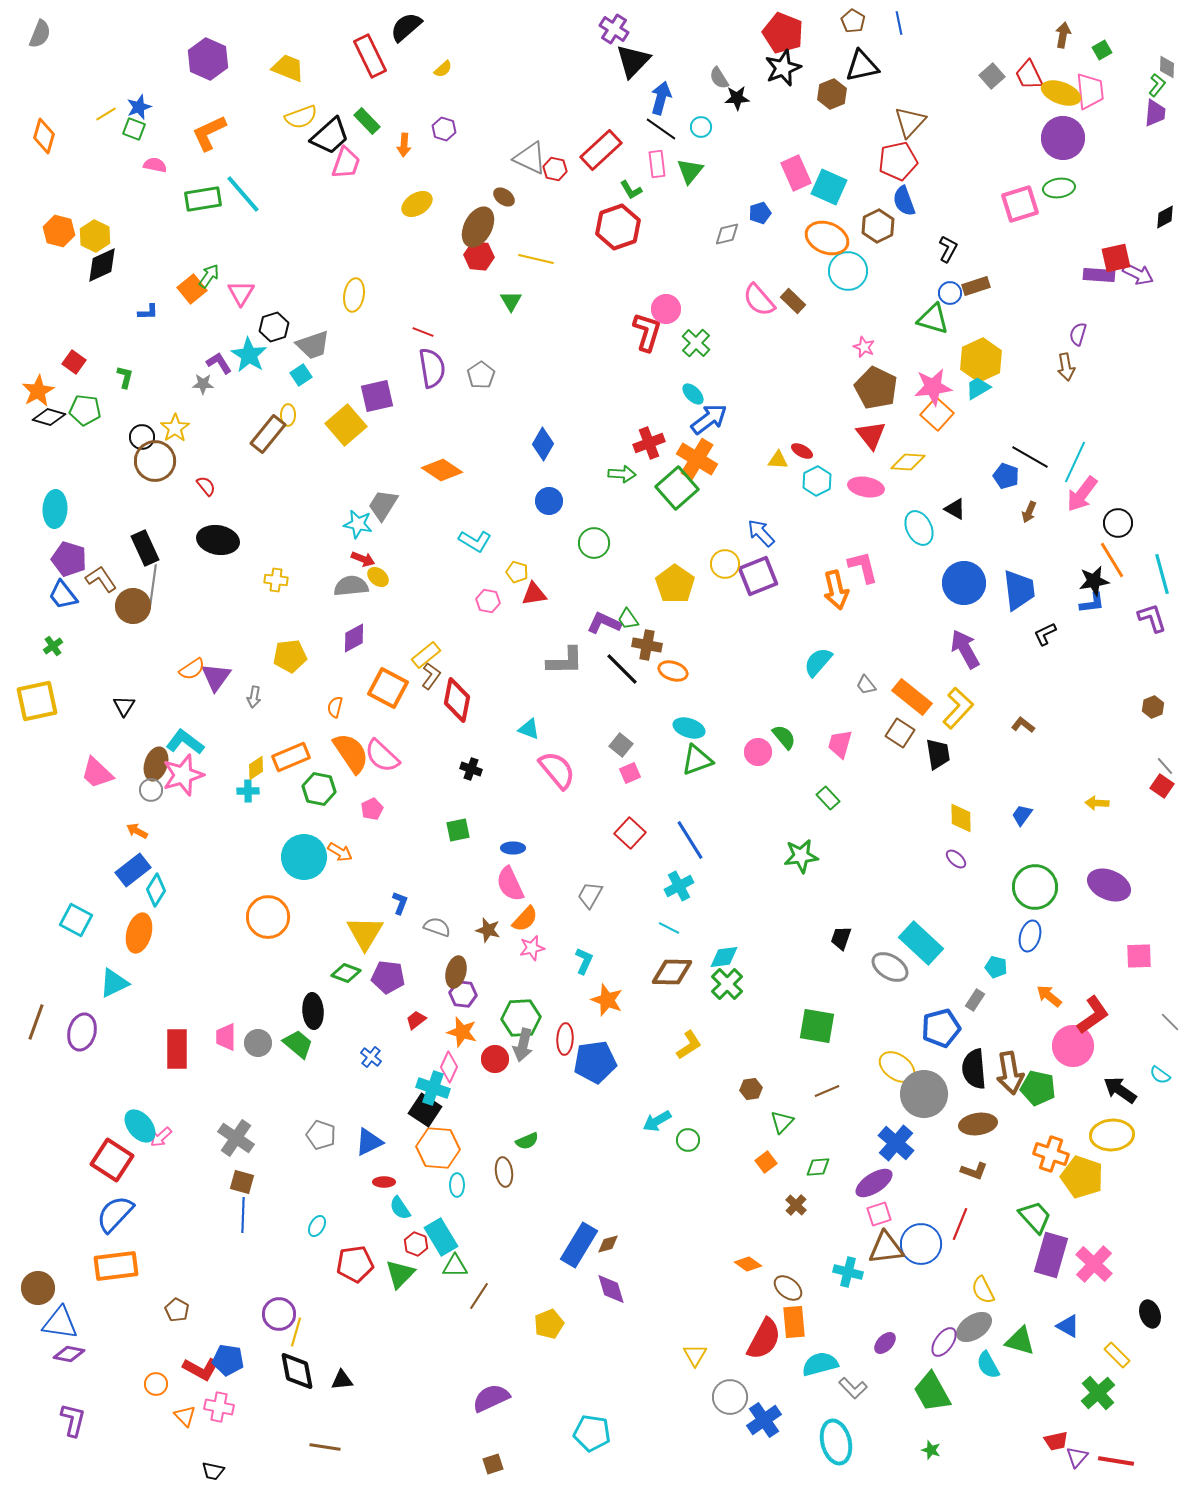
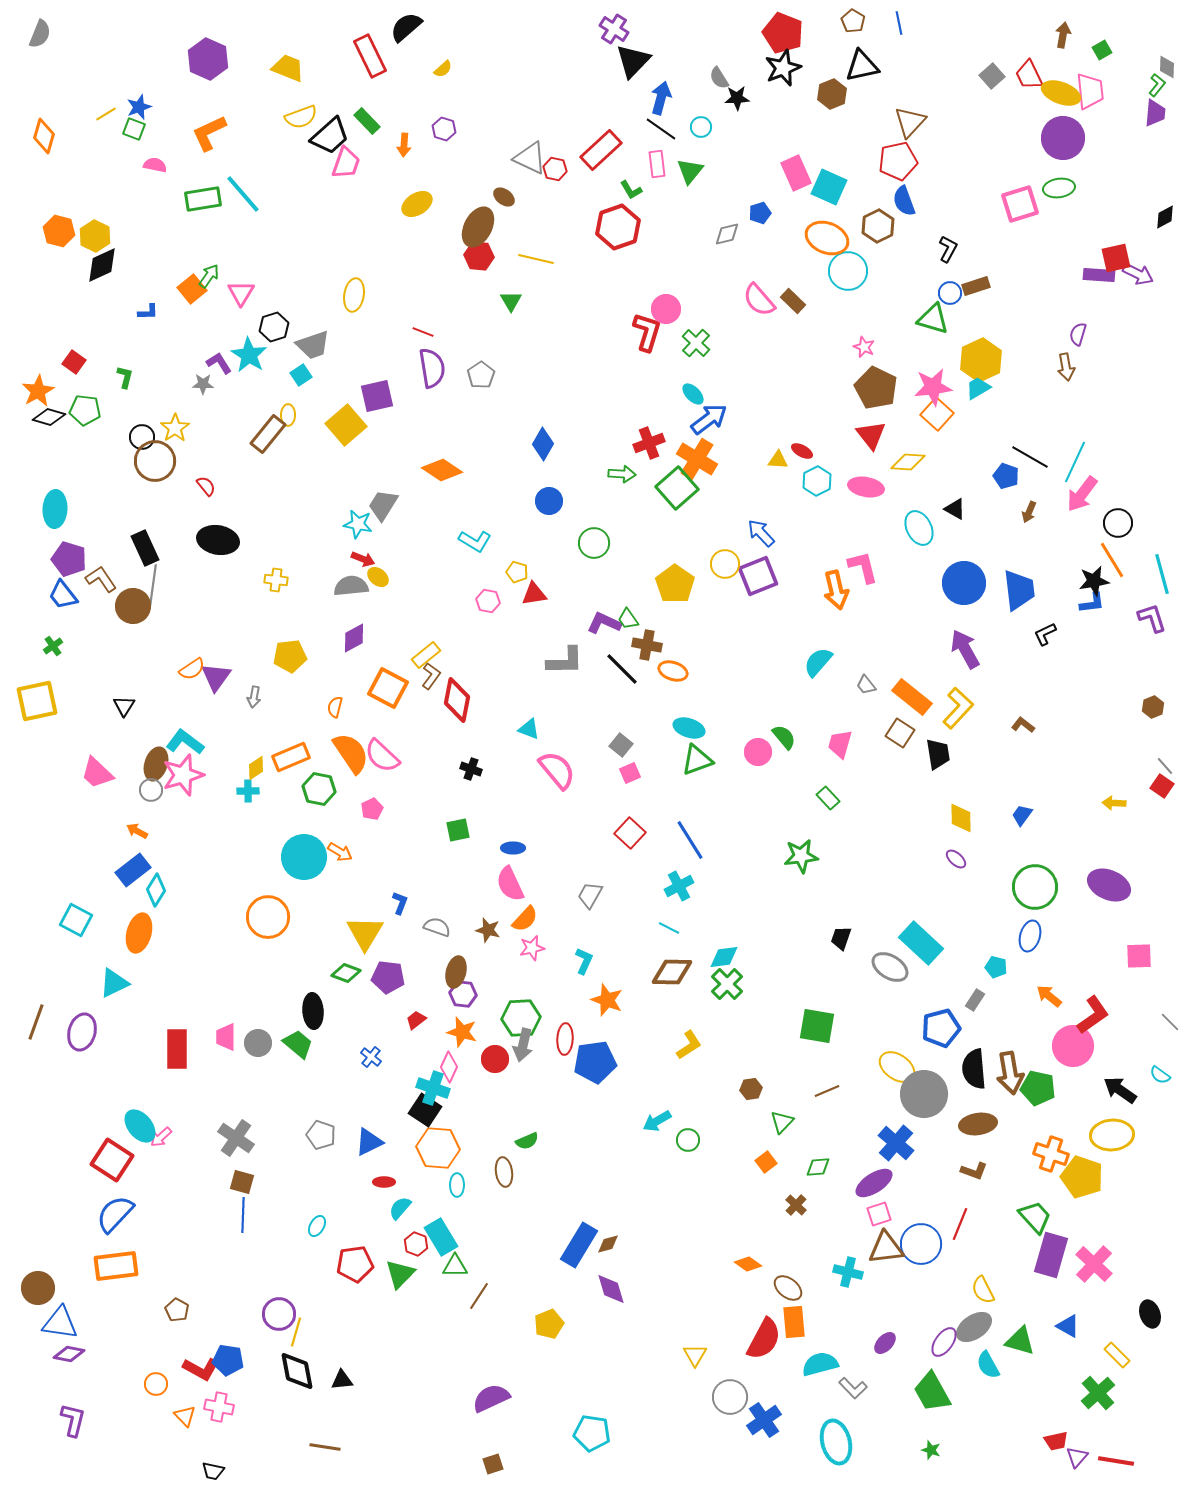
yellow arrow at (1097, 803): moved 17 px right
cyan semicircle at (400, 1208): rotated 75 degrees clockwise
